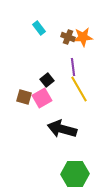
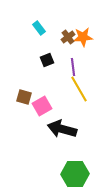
brown cross: rotated 32 degrees clockwise
black square: moved 20 px up; rotated 16 degrees clockwise
pink square: moved 8 px down
